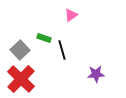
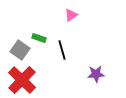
green rectangle: moved 5 px left
gray square: rotated 12 degrees counterclockwise
red cross: moved 1 px right, 1 px down
